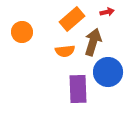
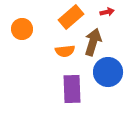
orange rectangle: moved 1 px left, 2 px up
orange circle: moved 3 px up
purple rectangle: moved 6 px left
